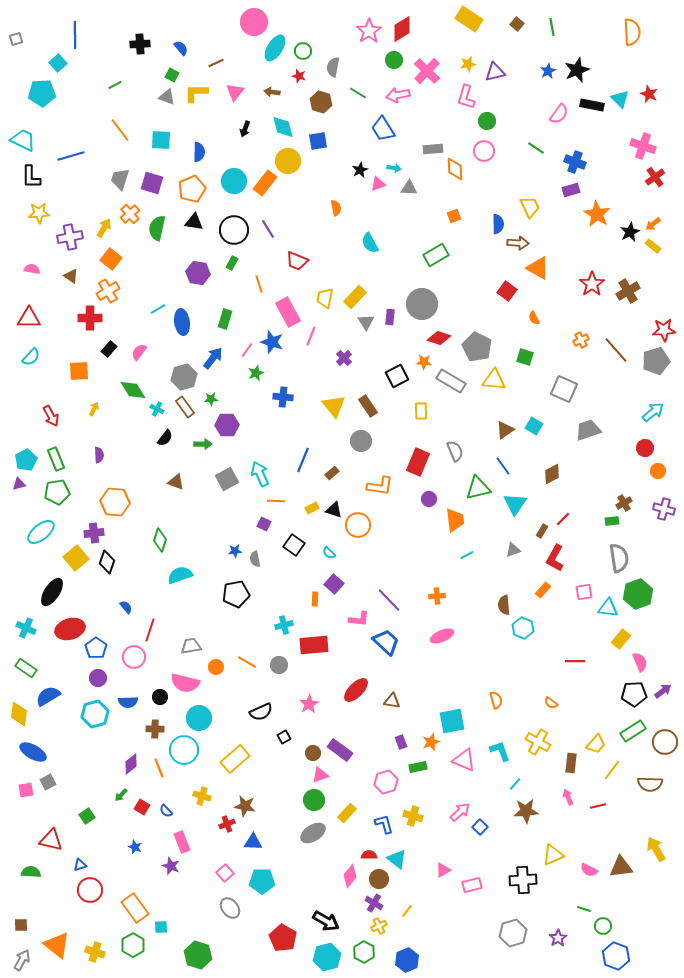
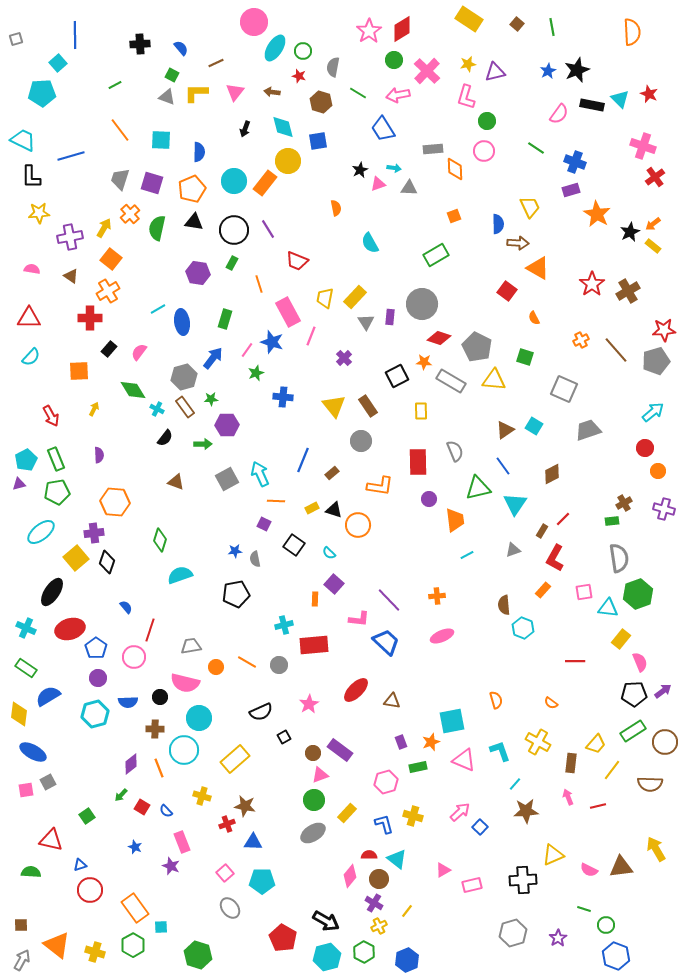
red rectangle at (418, 462): rotated 24 degrees counterclockwise
green circle at (603, 926): moved 3 px right, 1 px up
